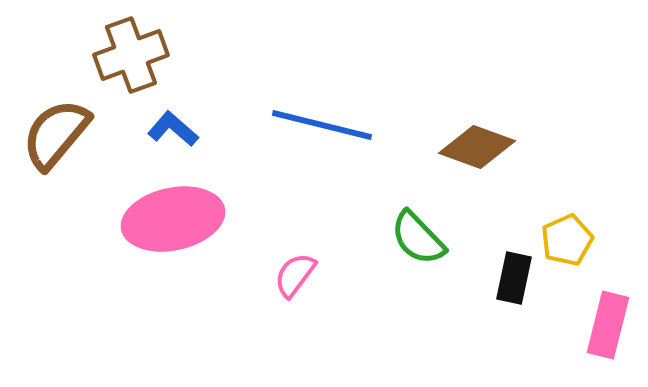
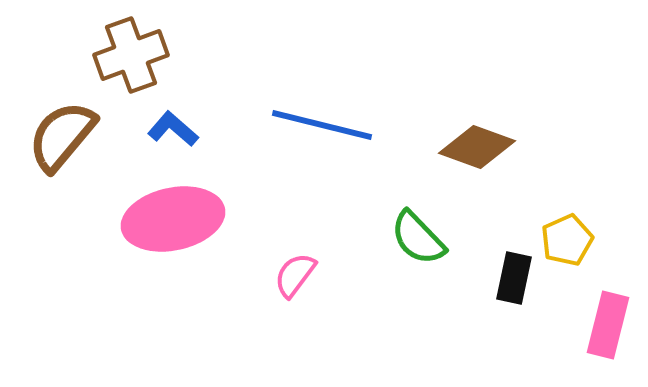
brown semicircle: moved 6 px right, 2 px down
